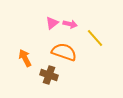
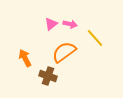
pink triangle: moved 1 px left, 1 px down
orange semicircle: rotated 55 degrees counterclockwise
brown cross: moved 1 px left, 1 px down
